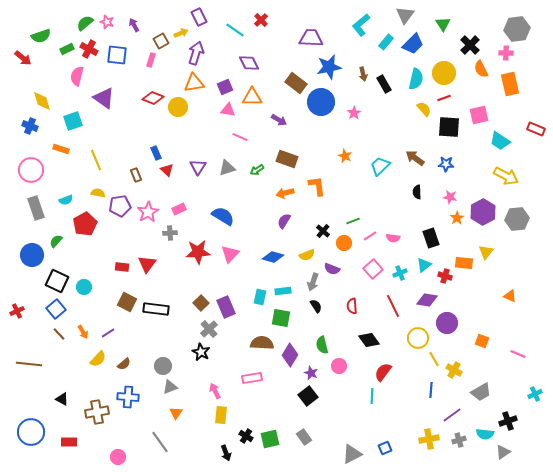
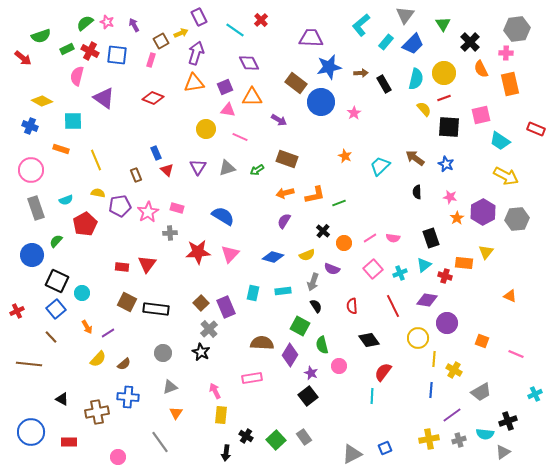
black cross at (470, 45): moved 3 px up
red cross at (89, 49): moved 1 px right, 2 px down
brown arrow at (363, 74): moved 2 px left, 1 px up; rotated 80 degrees counterclockwise
yellow diamond at (42, 101): rotated 45 degrees counterclockwise
yellow circle at (178, 107): moved 28 px right, 22 px down
pink square at (479, 115): moved 2 px right
cyan square at (73, 121): rotated 18 degrees clockwise
blue star at (446, 164): rotated 21 degrees clockwise
orange L-shape at (317, 186): moved 2 px left, 9 px down; rotated 85 degrees clockwise
pink rectangle at (179, 209): moved 2 px left, 1 px up; rotated 40 degrees clockwise
green line at (353, 221): moved 14 px left, 18 px up
pink line at (370, 236): moved 2 px down
cyan circle at (84, 287): moved 2 px left, 6 px down
cyan rectangle at (260, 297): moved 7 px left, 4 px up
green square at (281, 318): moved 19 px right, 8 px down; rotated 18 degrees clockwise
orange arrow at (83, 332): moved 4 px right, 5 px up
brown line at (59, 334): moved 8 px left, 3 px down
pink line at (518, 354): moved 2 px left
yellow line at (434, 359): rotated 35 degrees clockwise
gray circle at (163, 366): moved 13 px up
green square at (270, 439): moved 6 px right, 1 px down; rotated 30 degrees counterclockwise
black arrow at (226, 453): rotated 28 degrees clockwise
